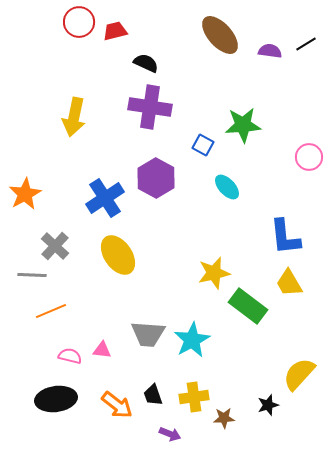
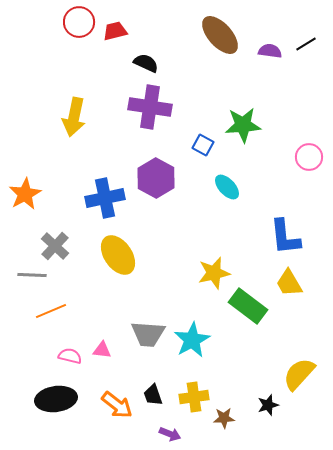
blue cross: rotated 21 degrees clockwise
